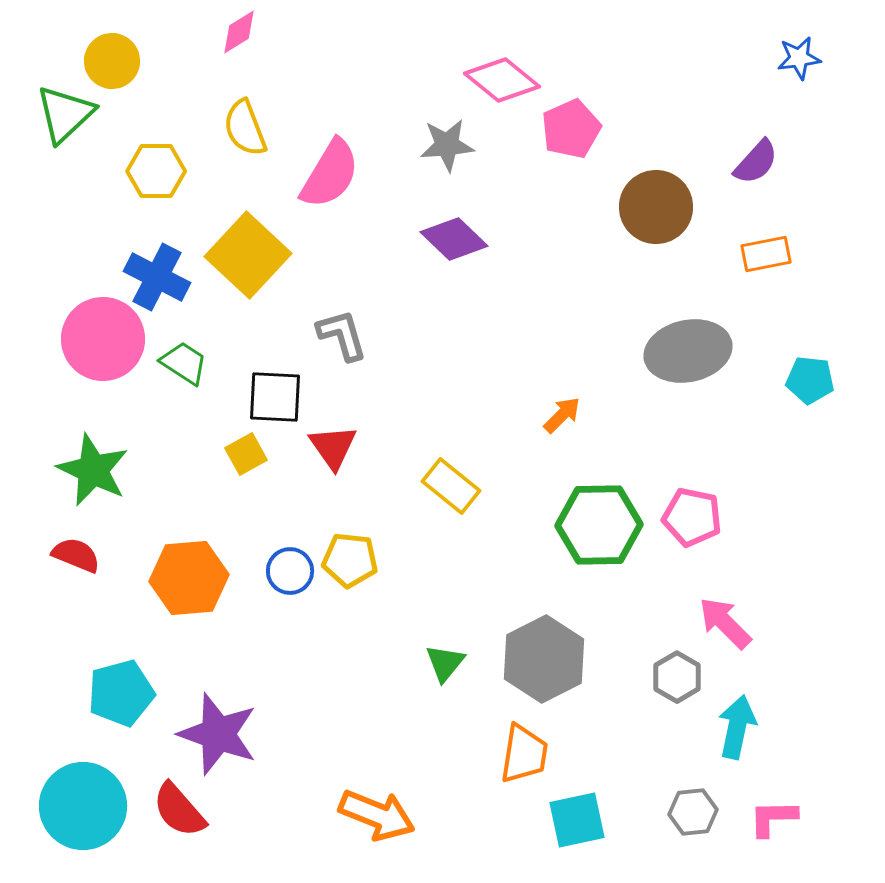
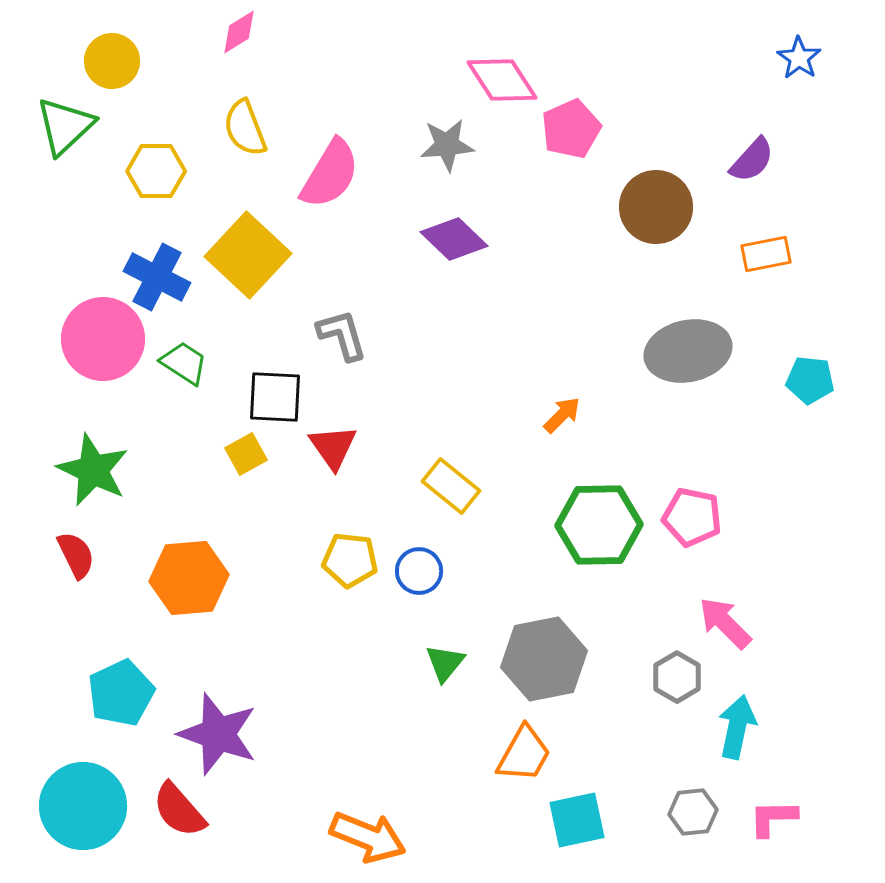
blue star at (799, 58): rotated 30 degrees counterclockwise
pink diamond at (502, 80): rotated 18 degrees clockwise
green triangle at (65, 114): moved 12 px down
purple semicircle at (756, 162): moved 4 px left, 2 px up
red semicircle at (76, 555): rotated 42 degrees clockwise
blue circle at (290, 571): moved 129 px right
gray hexagon at (544, 659): rotated 16 degrees clockwise
cyan pentagon at (121, 693): rotated 10 degrees counterclockwise
orange trapezoid at (524, 754): rotated 20 degrees clockwise
orange arrow at (377, 815): moved 9 px left, 22 px down
